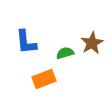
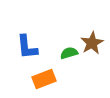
blue L-shape: moved 1 px right, 5 px down
green semicircle: moved 4 px right
